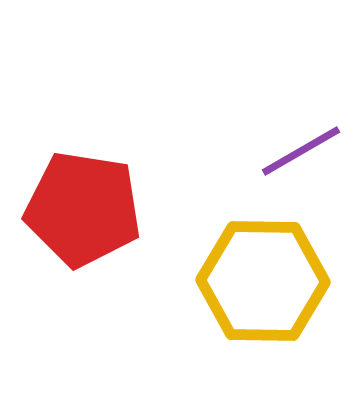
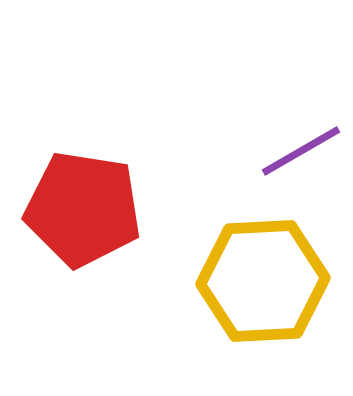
yellow hexagon: rotated 4 degrees counterclockwise
